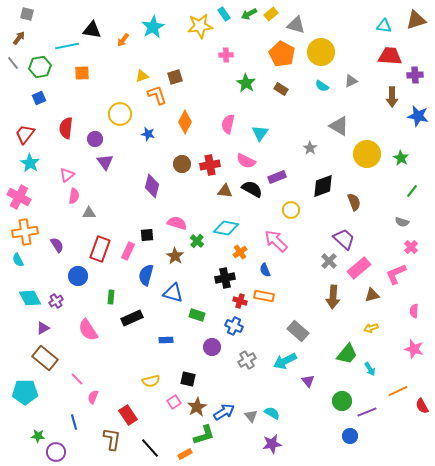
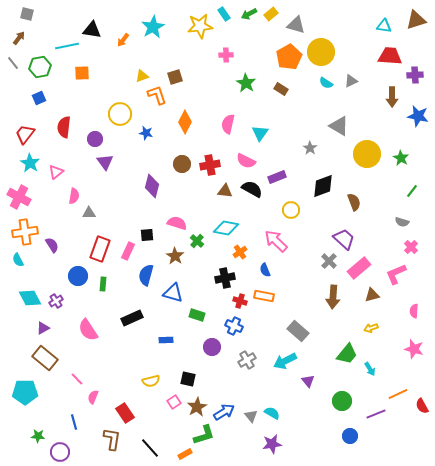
orange pentagon at (282, 54): moved 7 px right, 3 px down; rotated 15 degrees clockwise
cyan semicircle at (322, 86): moved 4 px right, 3 px up
red semicircle at (66, 128): moved 2 px left, 1 px up
blue star at (148, 134): moved 2 px left, 1 px up
pink triangle at (67, 175): moved 11 px left, 3 px up
purple semicircle at (57, 245): moved 5 px left
green rectangle at (111, 297): moved 8 px left, 13 px up
orange line at (398, 391): moved 3 px down
purple line at (367, 412): moved 9 px right, 2 px down
red rectangle at (128, 415): moved 3 px left, 2 px up
purple circle at (56, 452): moved 4 px right
